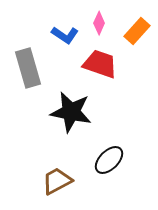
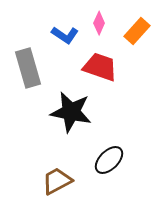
red trapezoid: moved 3 px down
